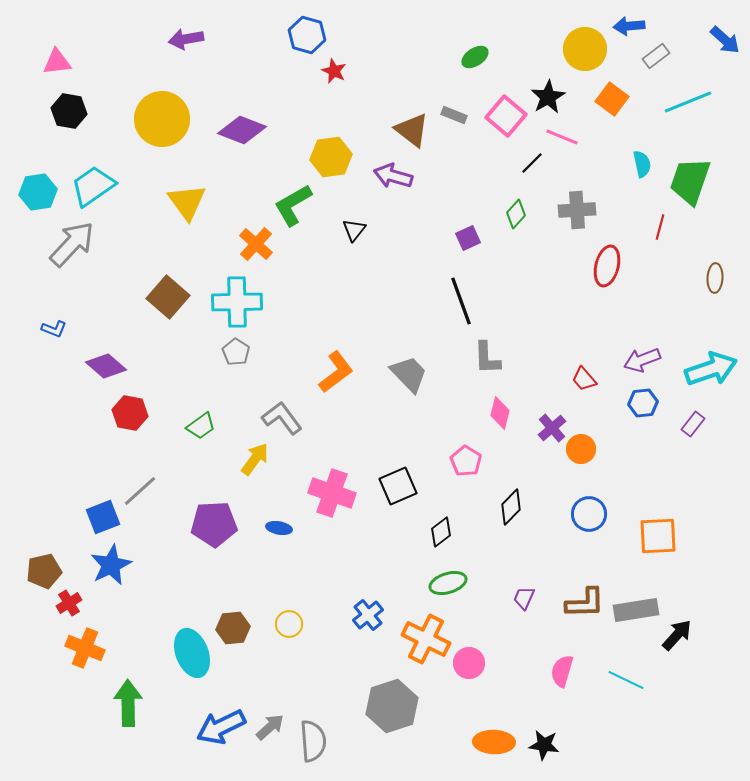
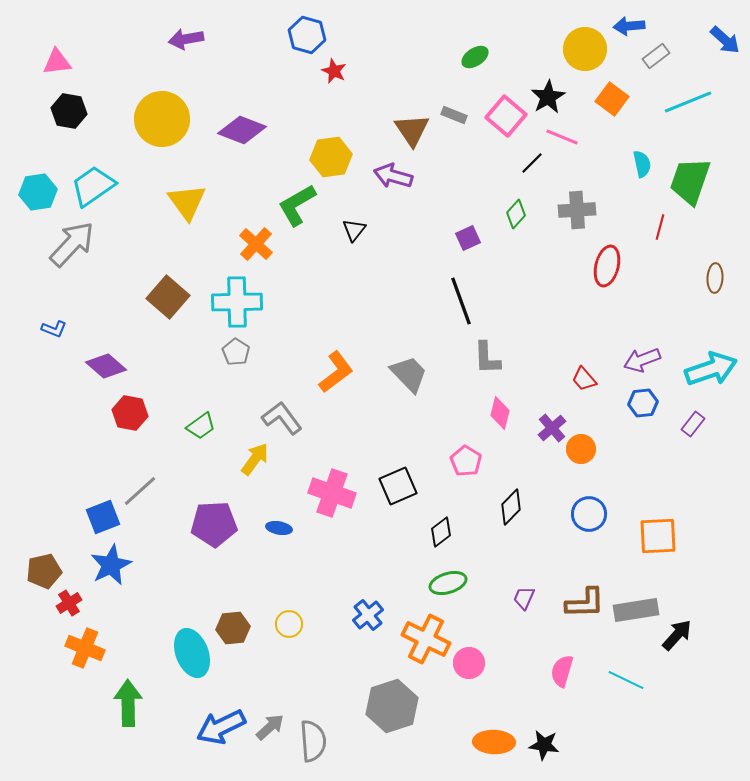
brown triangle at (412, 130): rotated 18 degrees clockwise
green L-shape at (293, 205): moved 4 px right
